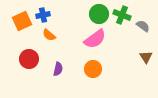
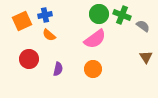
blue cross: moved 2 px right
